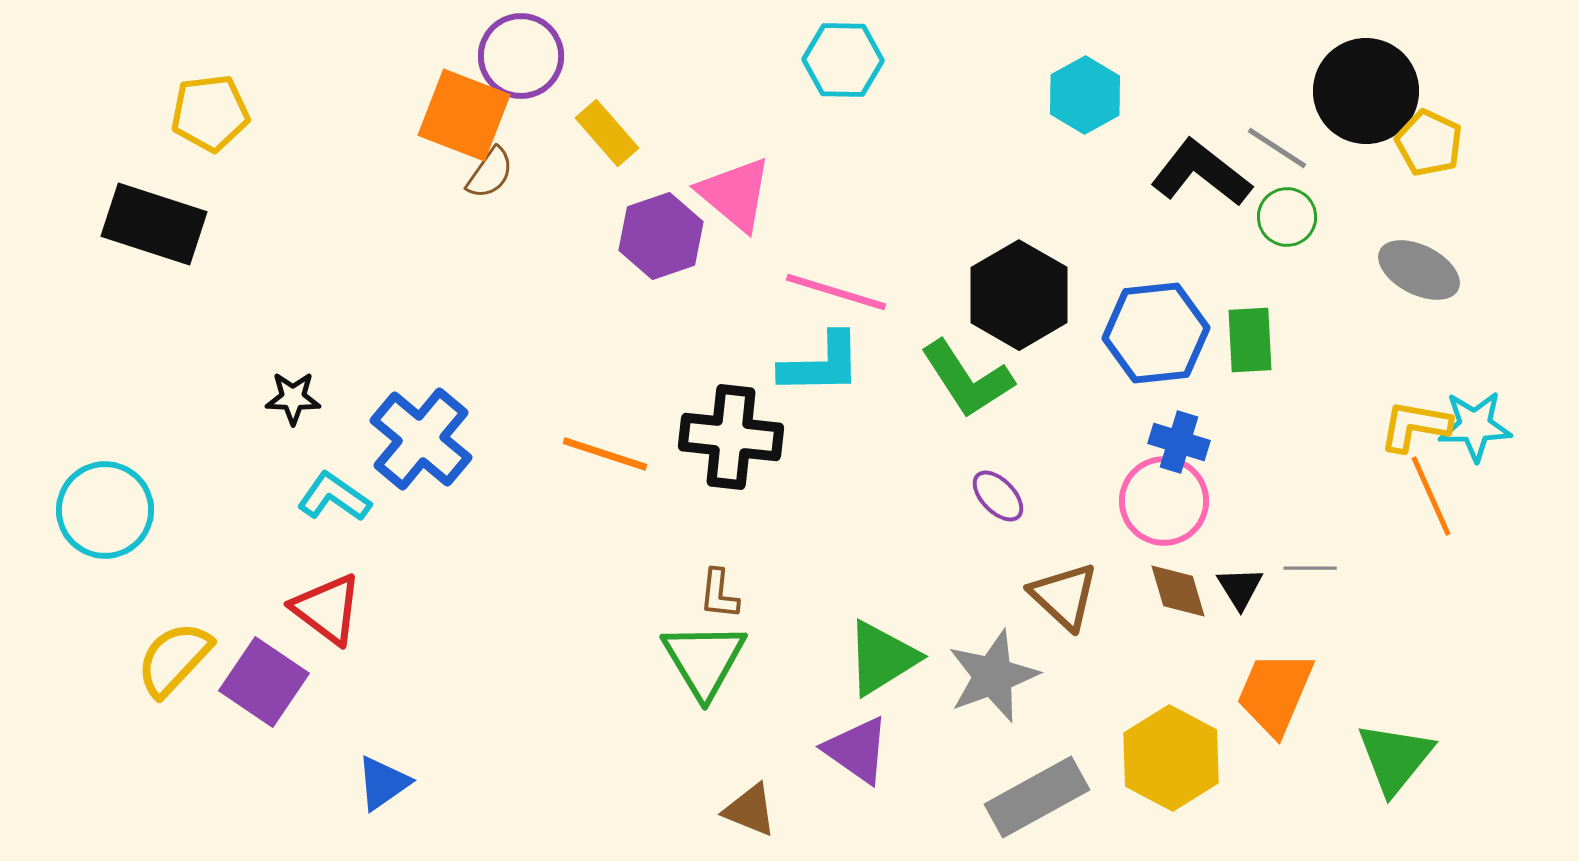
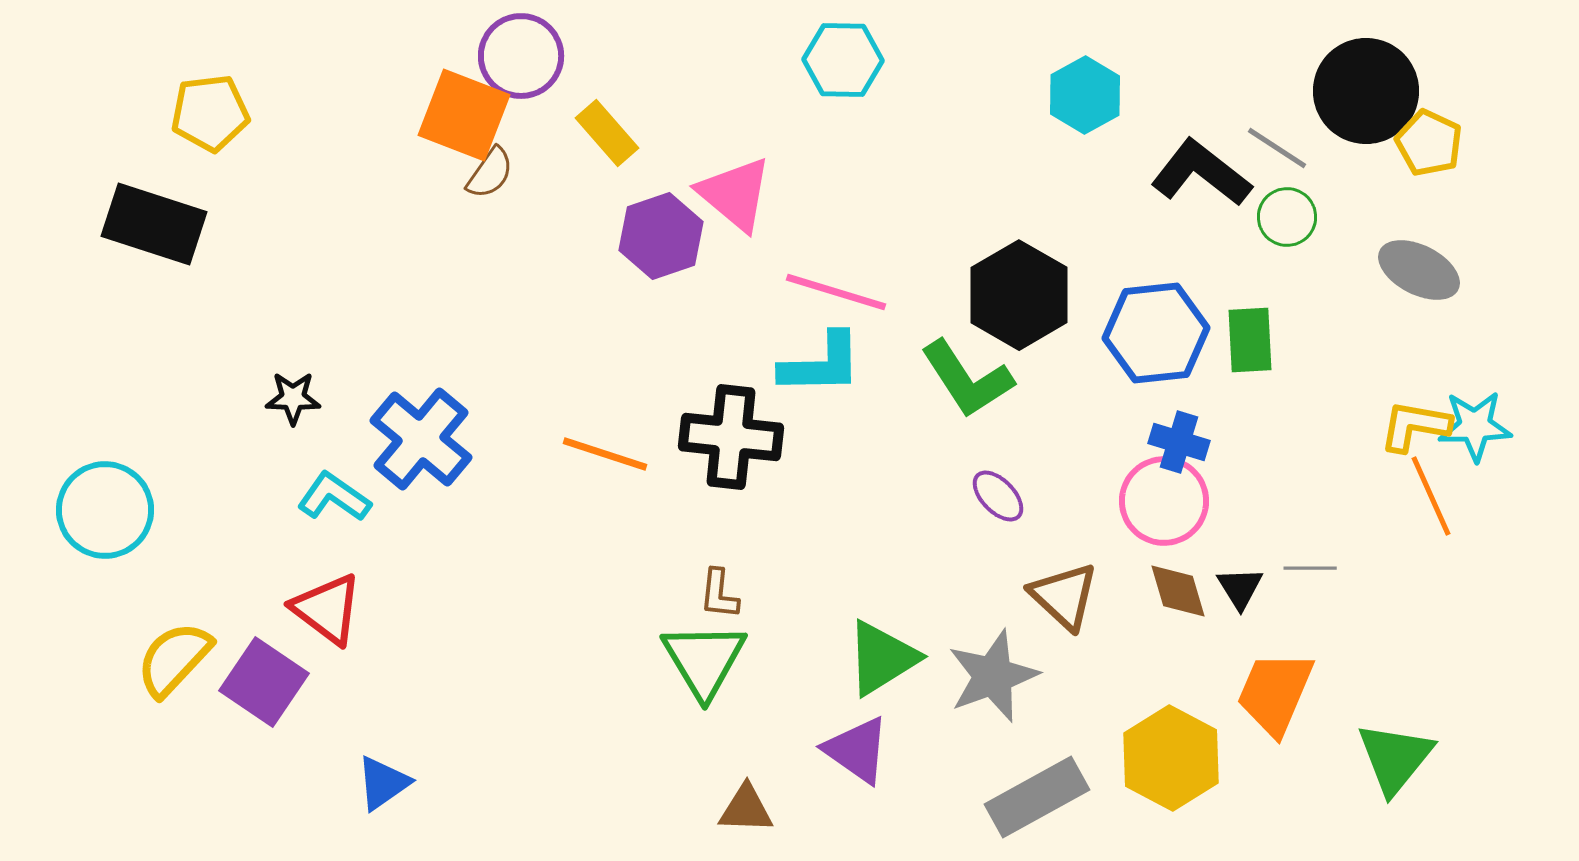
brown triangle at (750, 810): moved 4 px left, 1 px up; rotated 20 degrees counterclockwise
